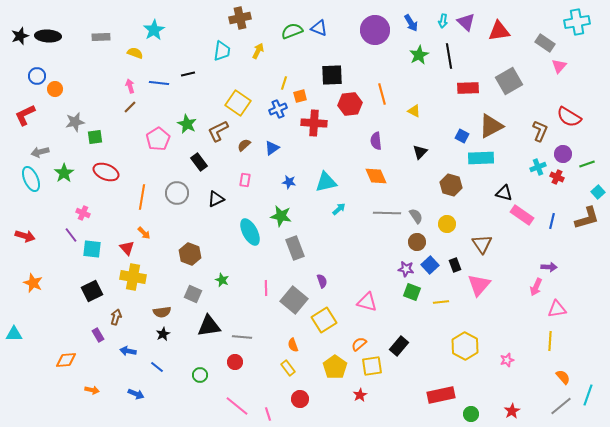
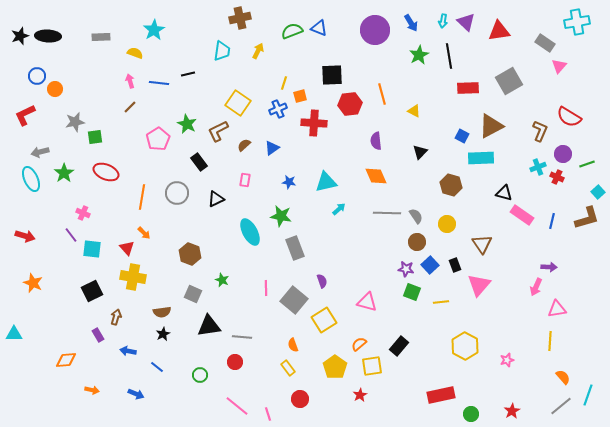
pink arrow at (130, 86): moved 5 px up
